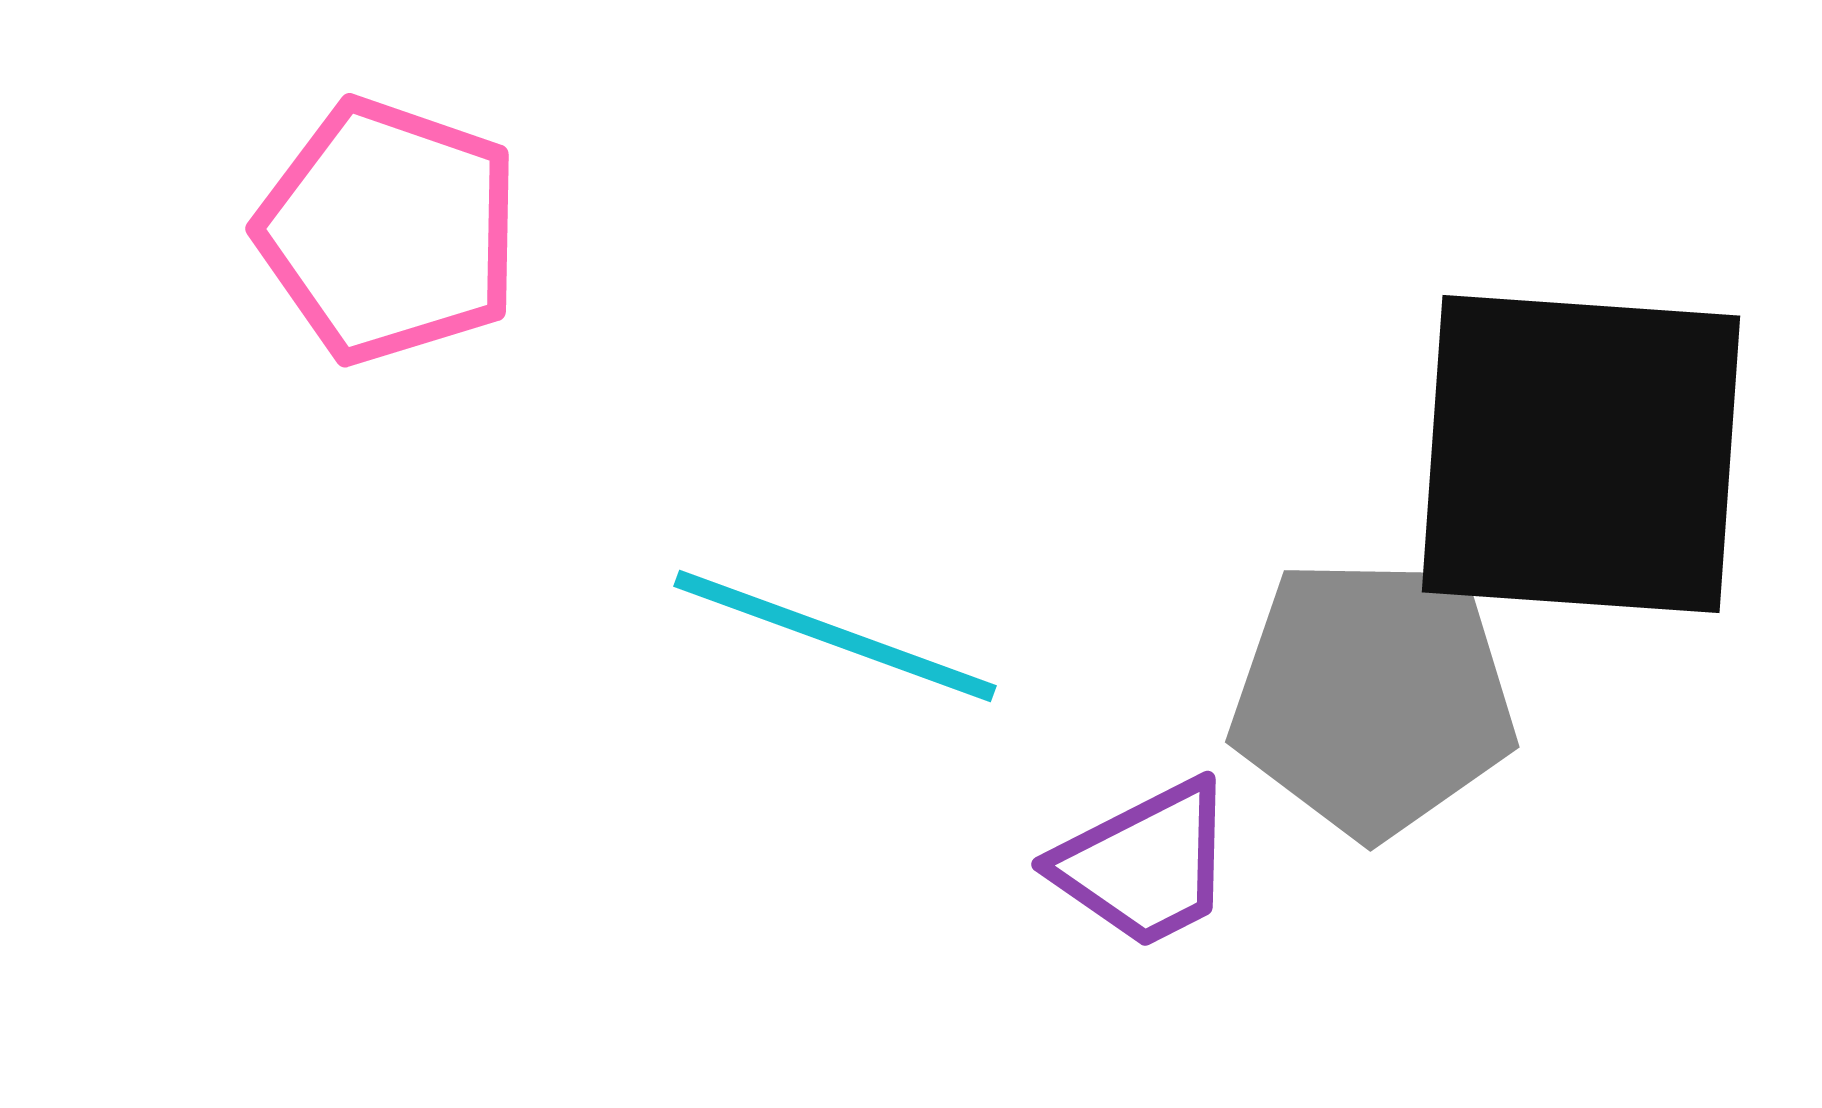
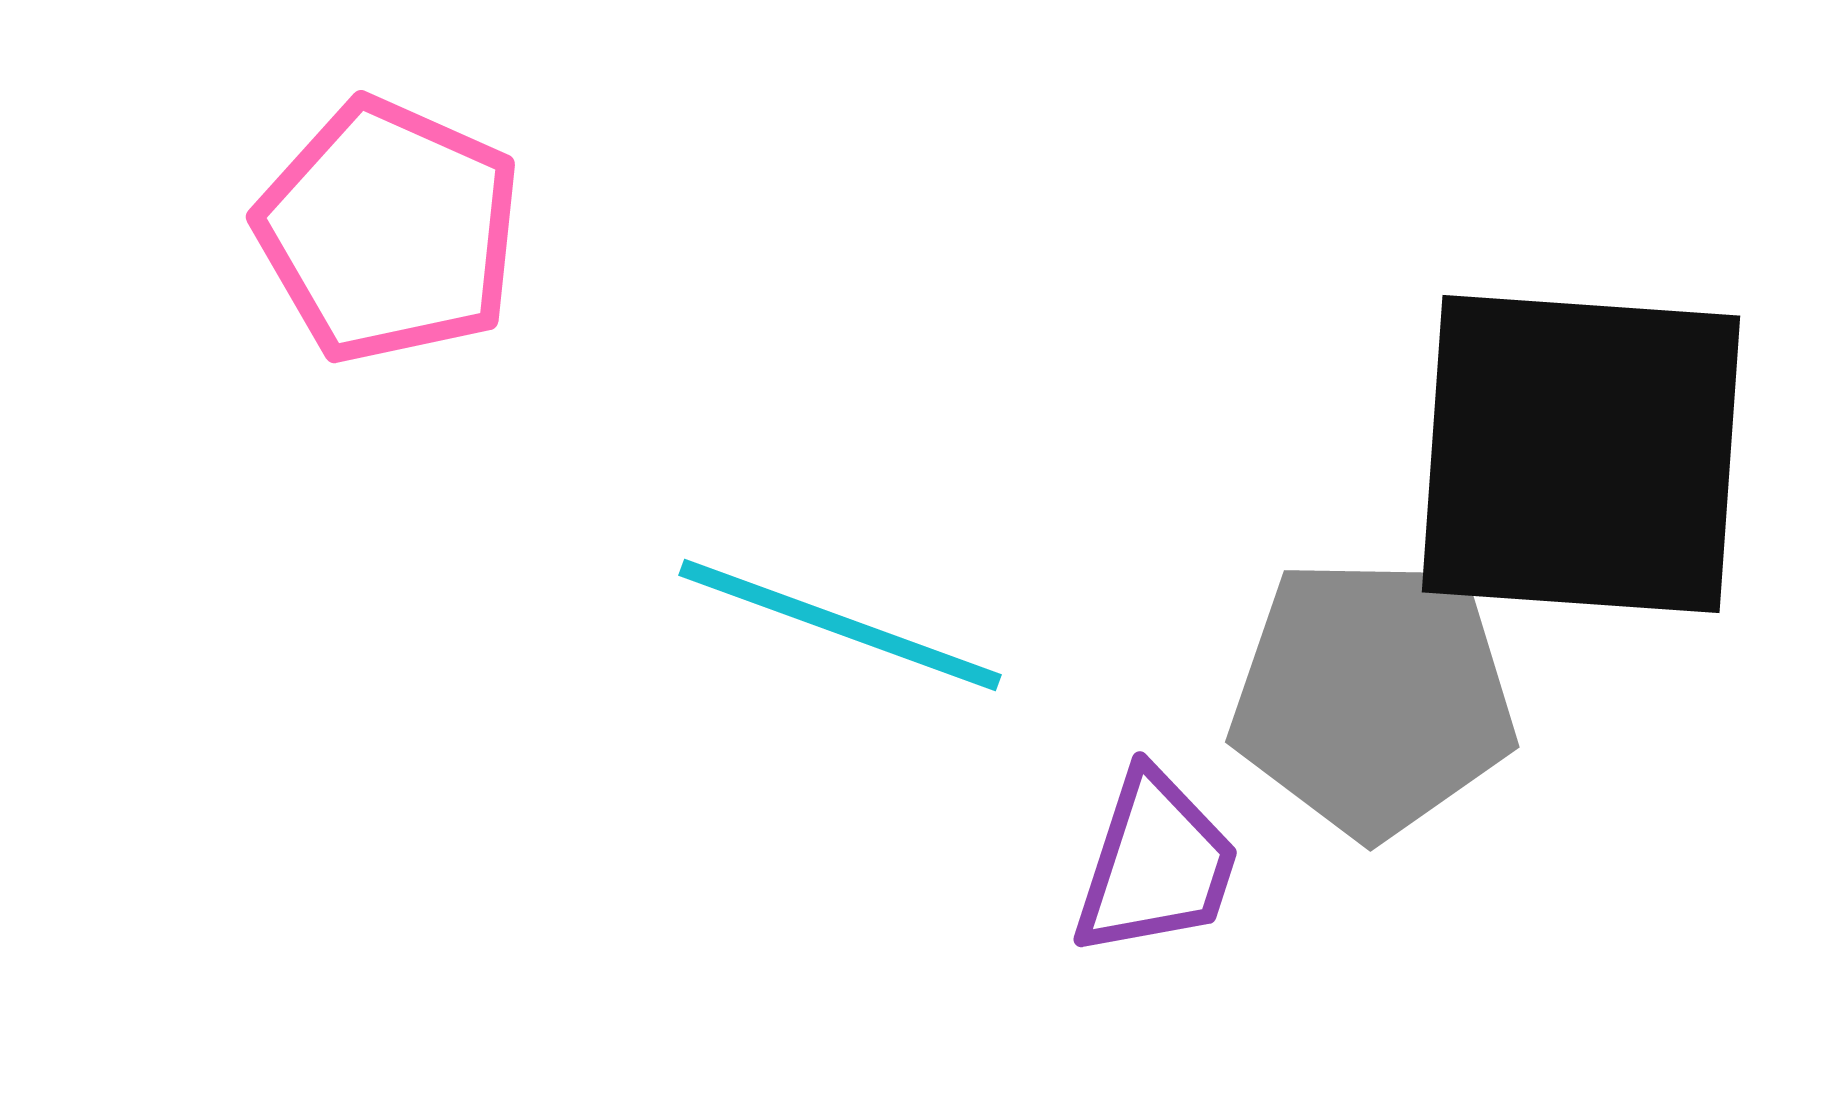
pink pentagon: rotated 5 degrees clockwise
cyan line: moved 5 px right, 11 px up
purple trapezoid: moved 11 px right; rotated 45 degrees counterclockwise
